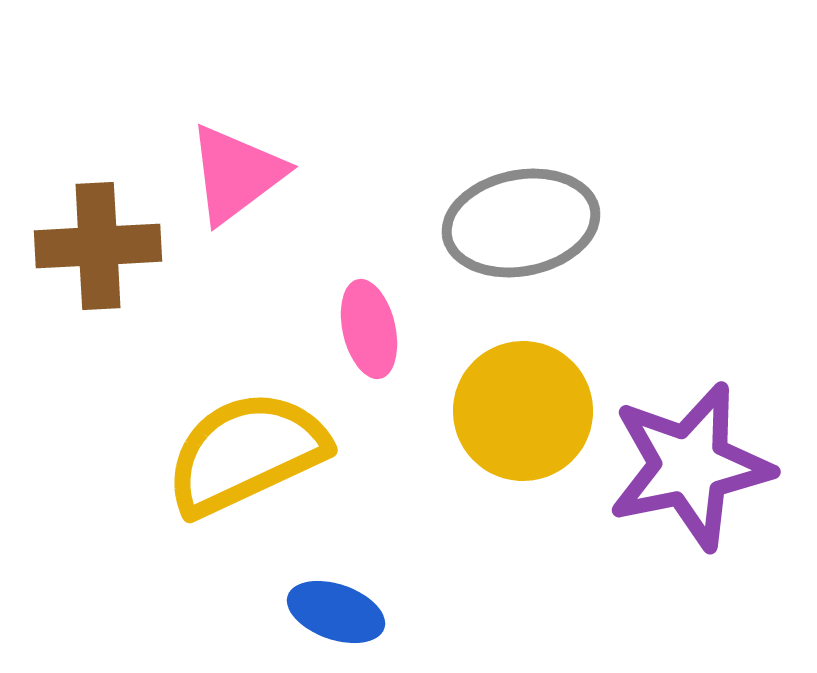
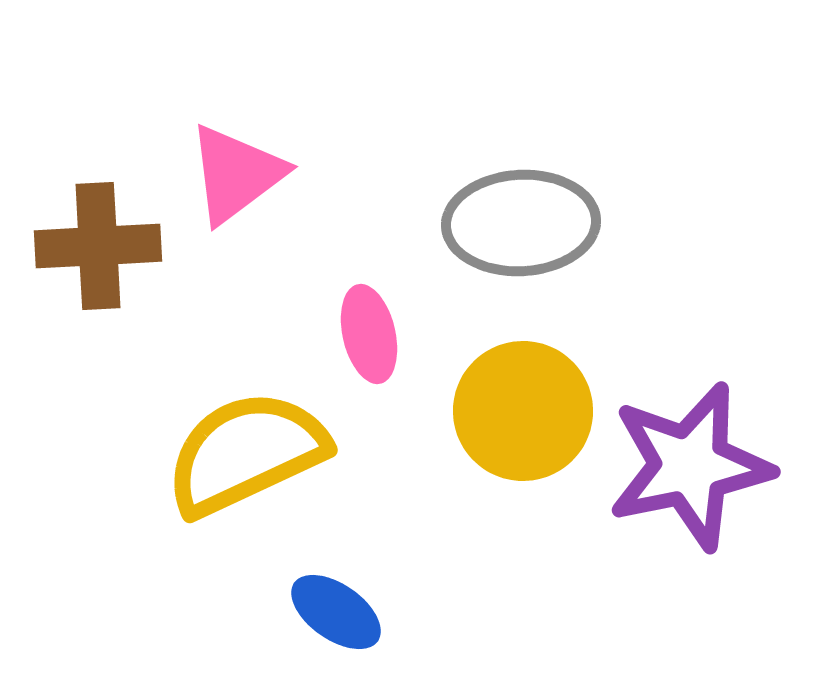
gray ellipse: rotated 8 degrees clockwise
pink ellipse: moved 5 px down
blue ellipse: rotated 16 degrees clockwise
